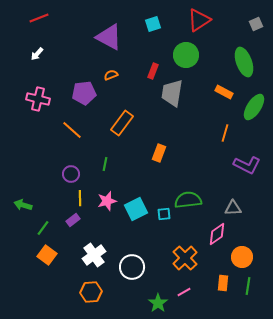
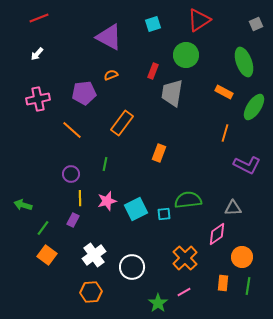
pink cross at (38, 99): rotated 25 degrees counterclockwise
purple rectangle at (73, 220): rotated 24 degrees counterclockwise
